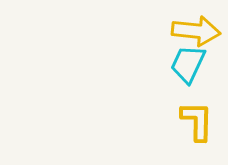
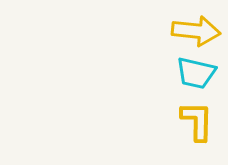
cyan trapezoid: moved 8 px right, 9 px down; rotated 102 degrees counterclockwise
